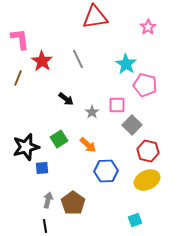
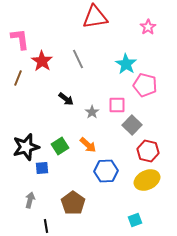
green square: moved 1 px right, 7 px down
gray arrow: moved 18 px left
black line: moved 1 px right
